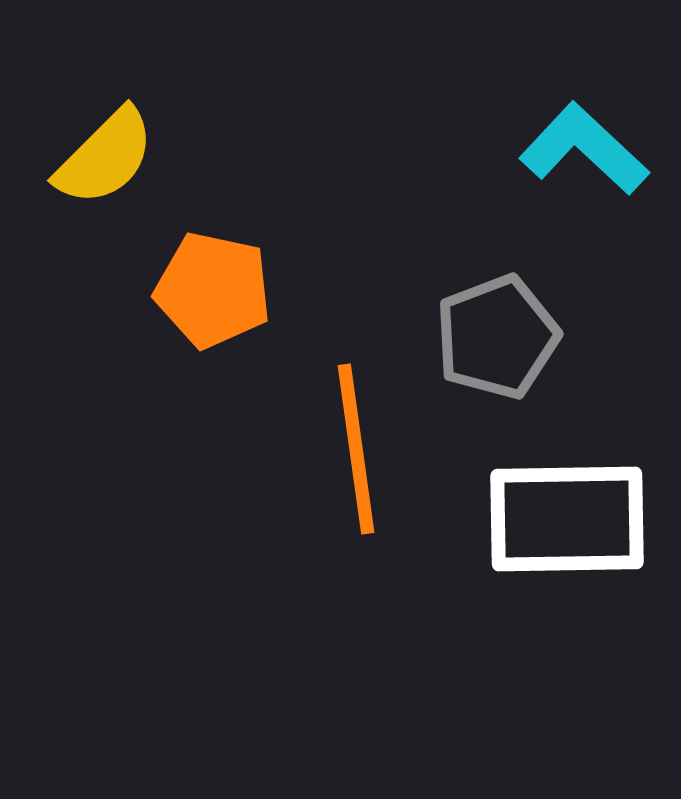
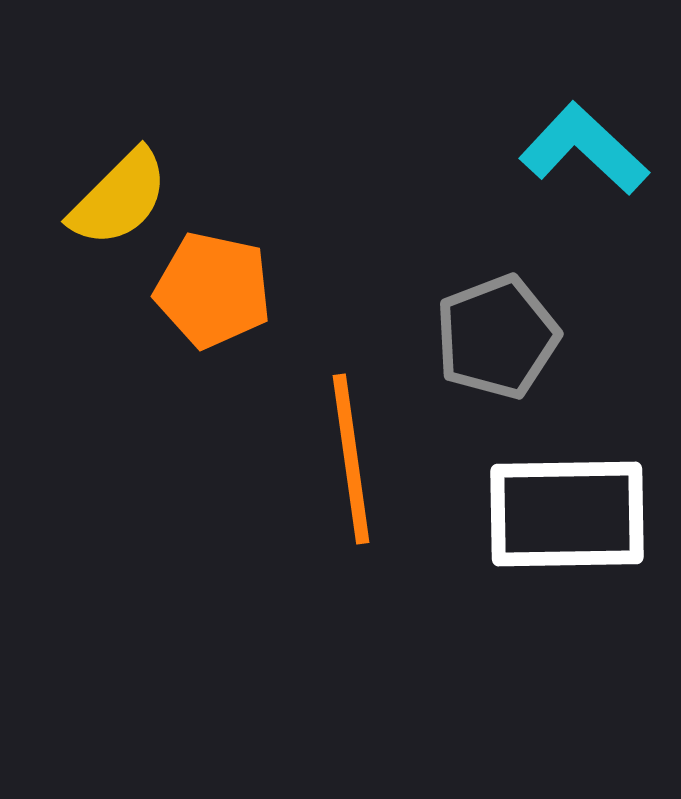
yellow semicircle: moved 14 px right, 41 px down
orange line: moved 5 px left, 10 px down
white rectangle: moved 5 px up
